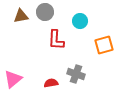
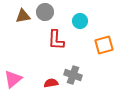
brown triangle: moved 2 px right
gray cross: moved 3 px left, 1 px down
